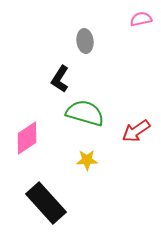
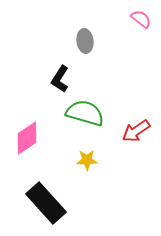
pink semicircle: rotated 50 degrees clockwise
